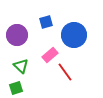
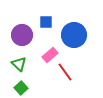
blue square: rotated 16 degrees clockwise
purple circle: moved 5 px right
green triangle: moved 2 px left, 2 px up
green square: moved 5 px right; rotated 24 degrees counterclockwise
